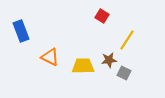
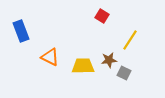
yellow line: moved 3 px right
